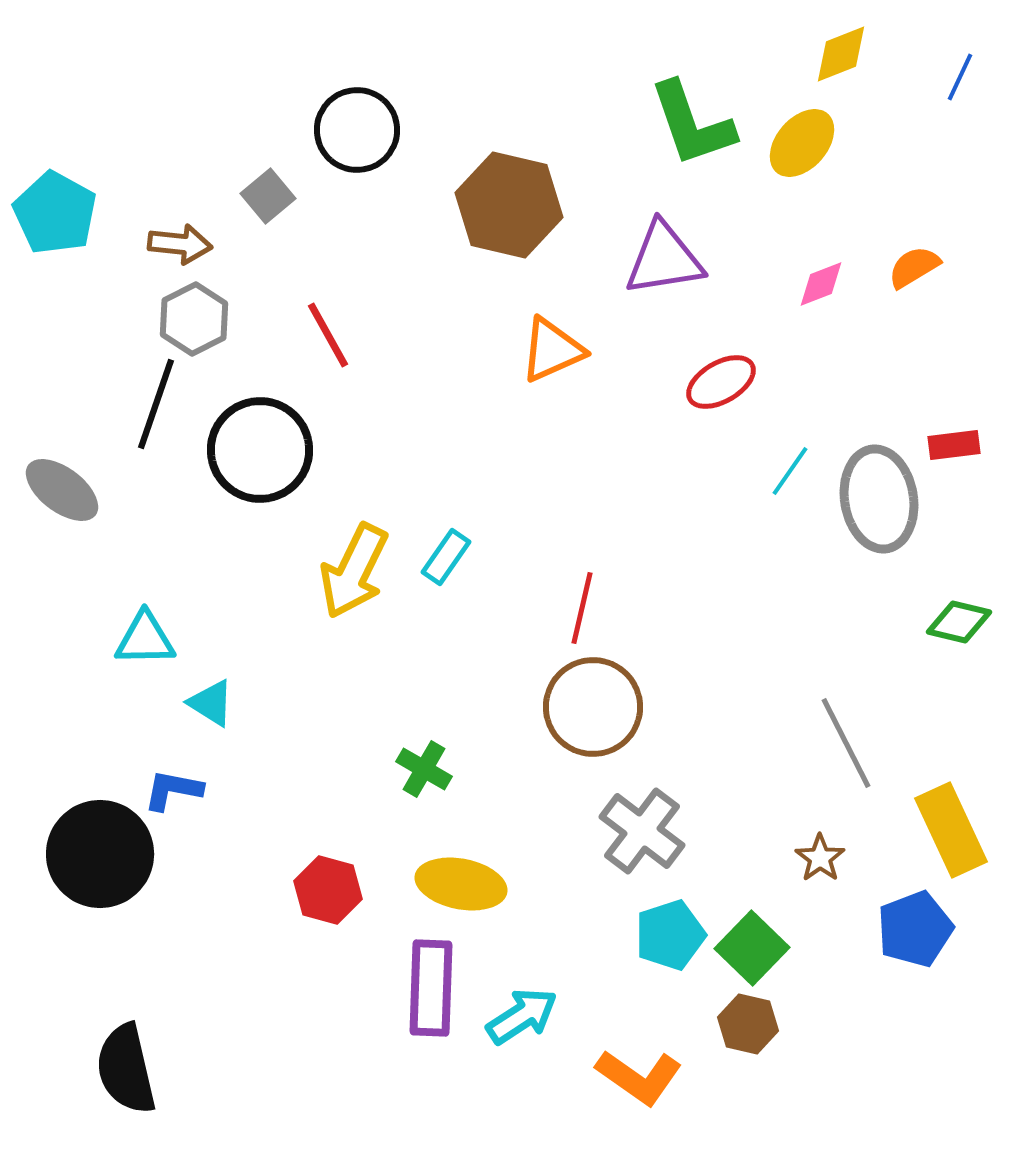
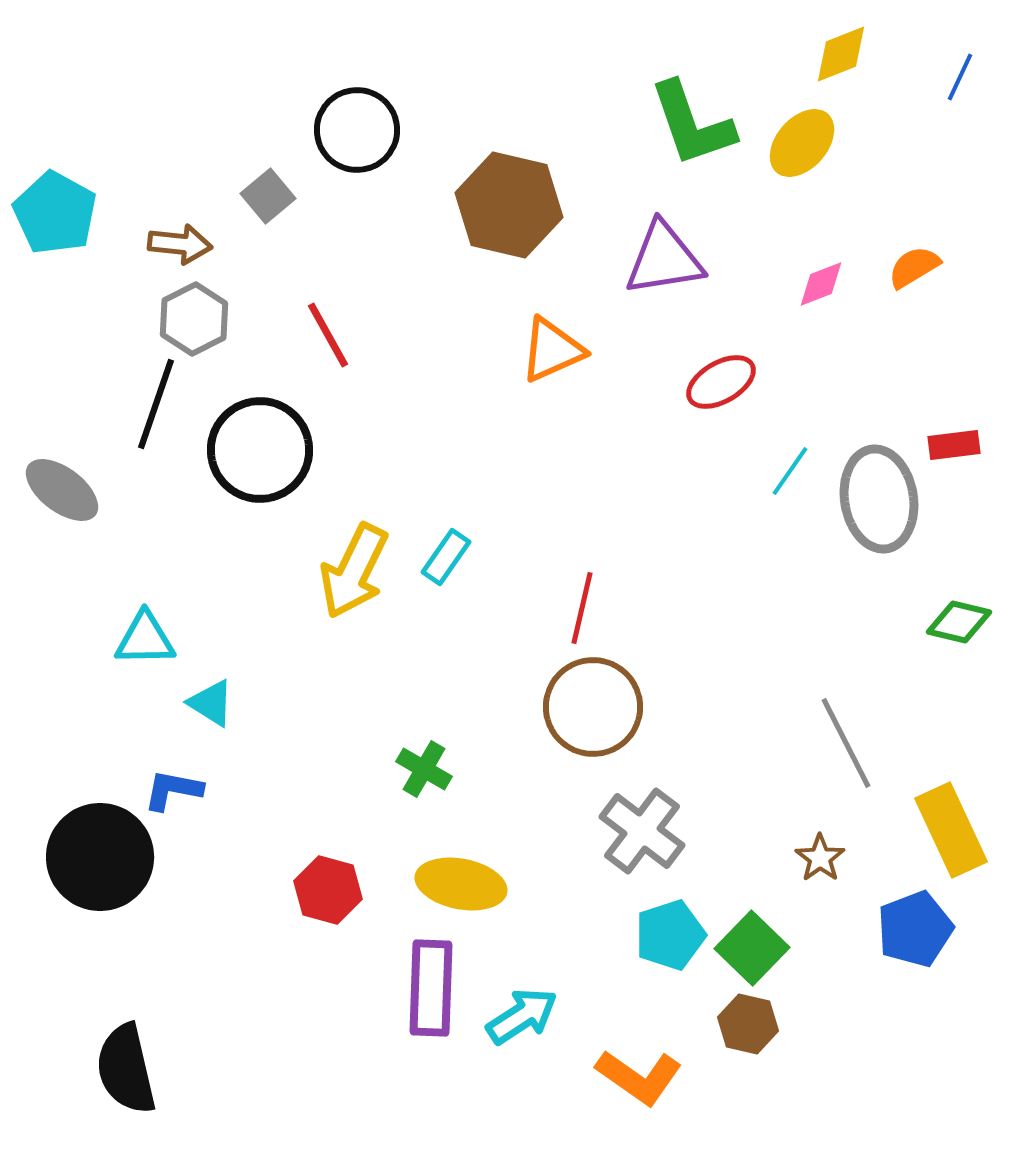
black circle at (100, 854): moved 3 px down
